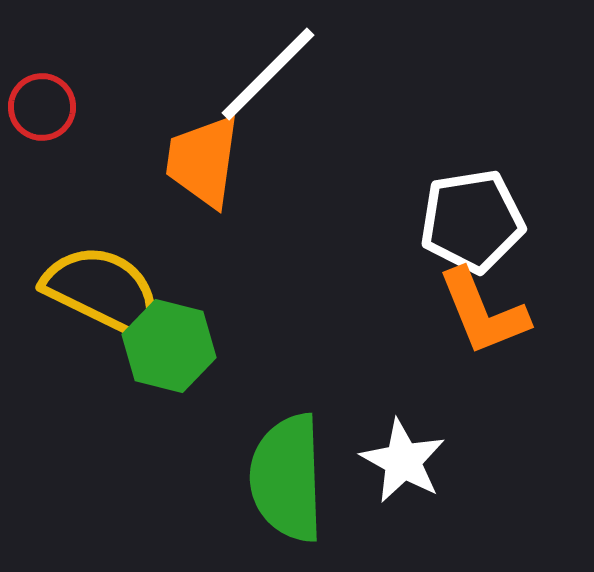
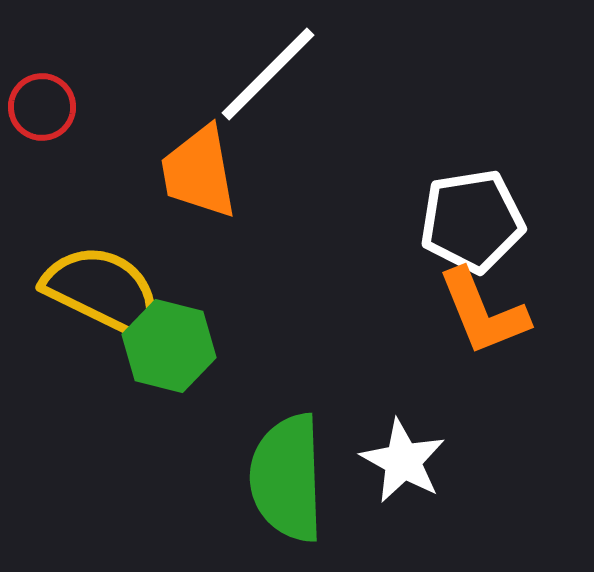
orange trapezoid: moved 4 px left, 11 px down; rotated 18 degrees counterclockwise
